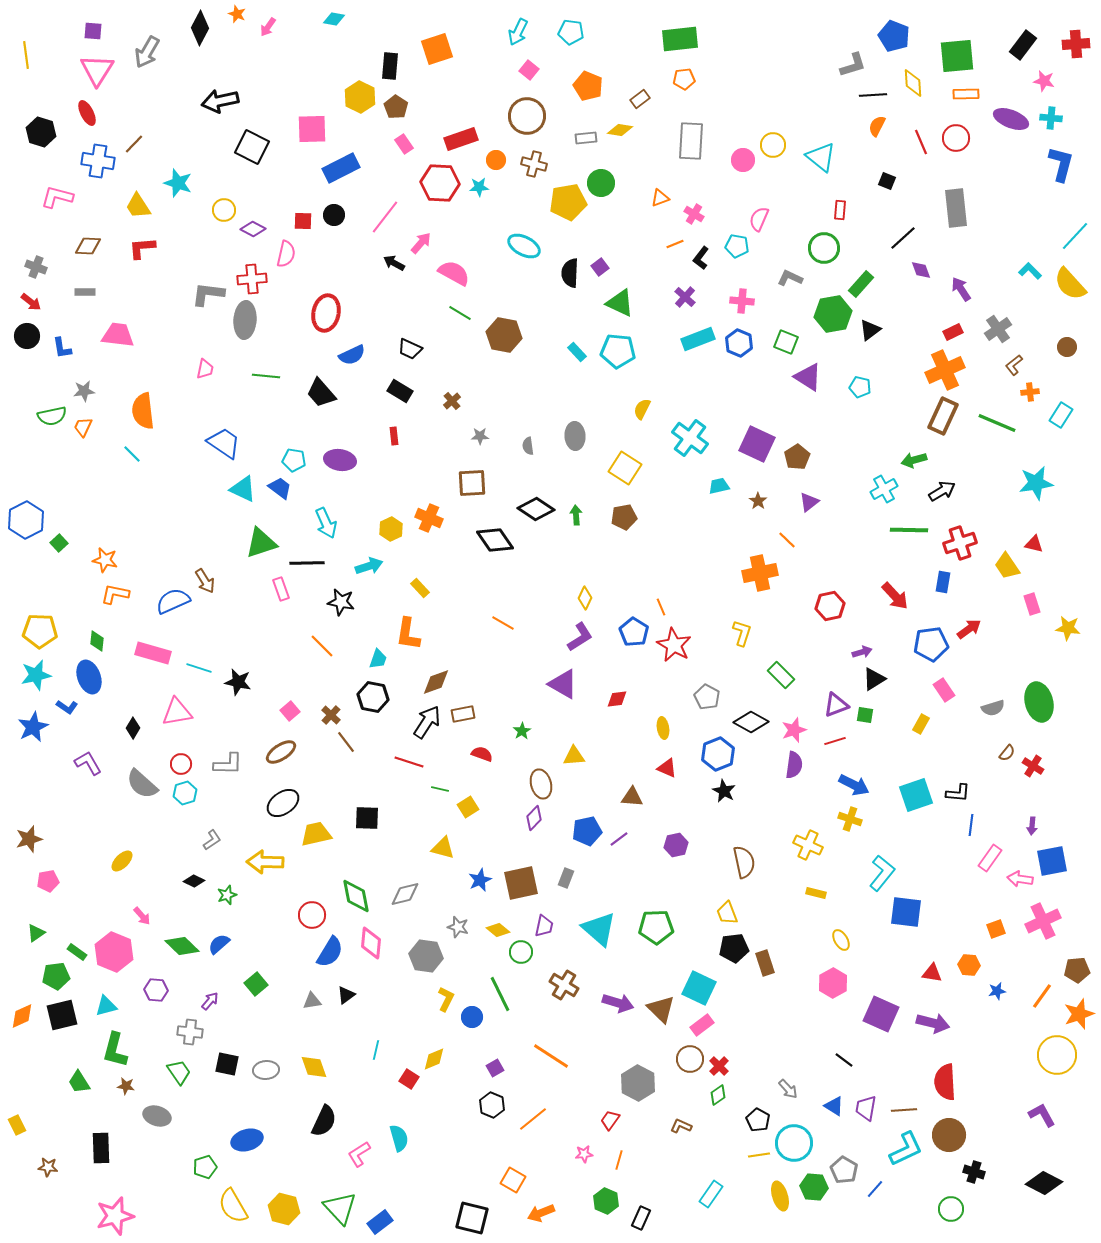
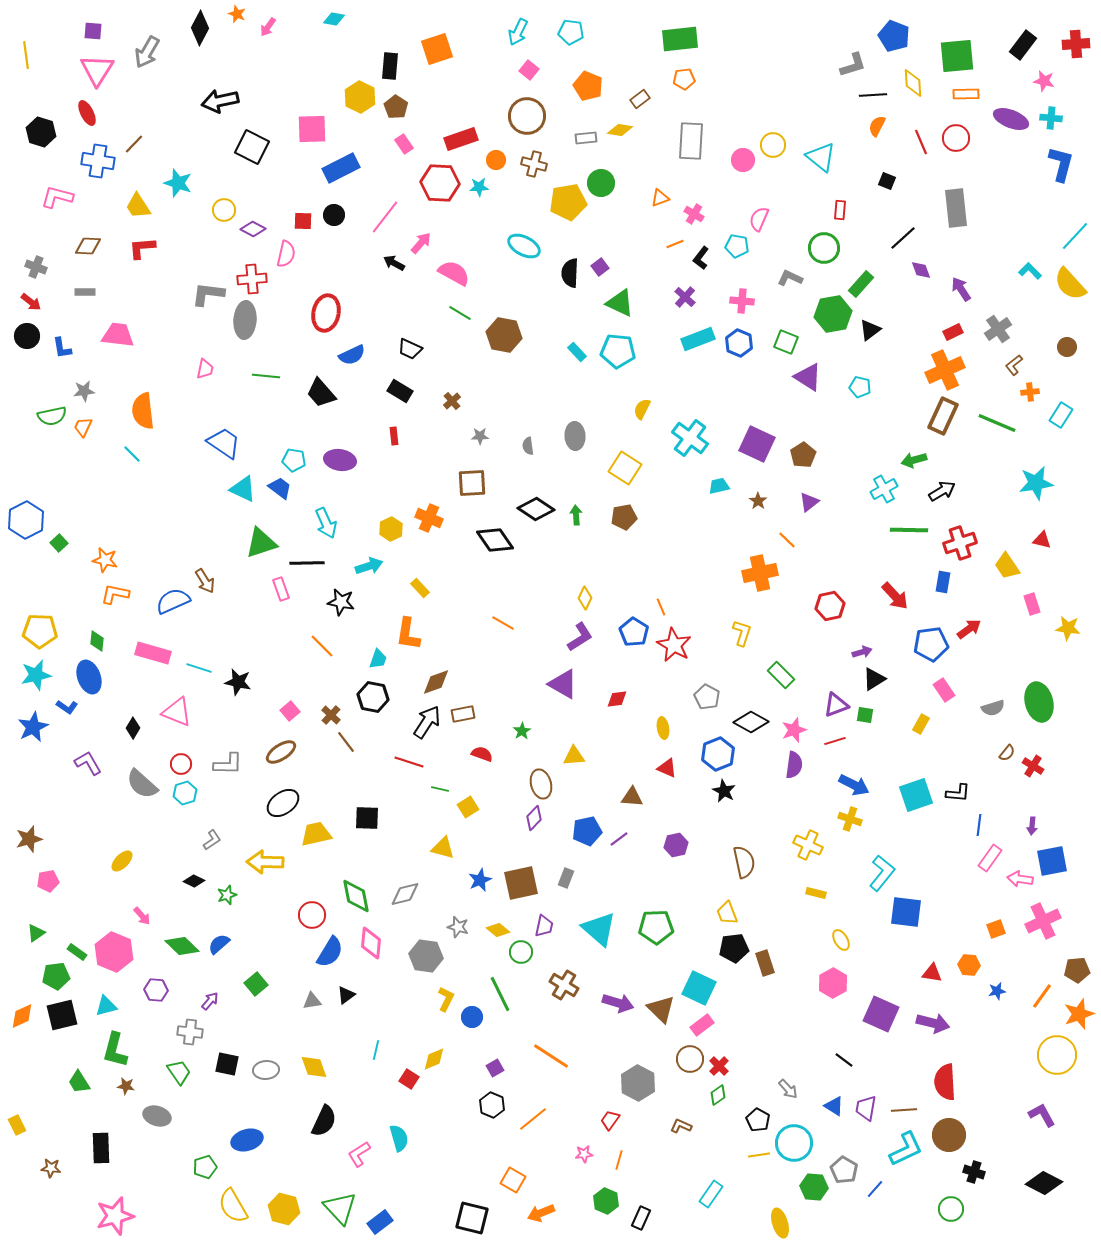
brown pentagon at (797, 457): moved 6 px right, 2 px up
red triangle at (1034, 544): moved 8 px right, 4 px up
pink triangle at (177, 712): rotated 32 degrees clockwise
blue line at (971, 825): moved 8 px right
brown star at (48, 1167): moved 3 px right, 1 px down
yellow ellipse at (780, 1196): moved 27 px down
